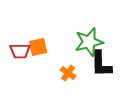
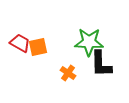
green star: rotated 16 degrees clockwise
red trapezoid: moved 8 px up; rotated 150 degrees counterclockwise
